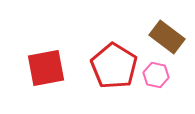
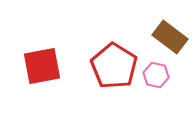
brown rectangle: moved 3 px right
red square: moved 4 px left, 2 px up
